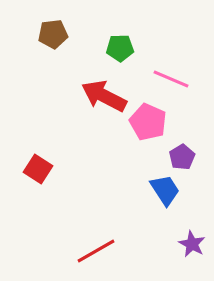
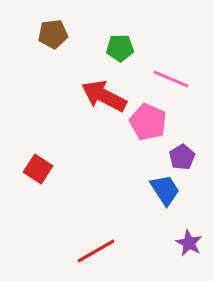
purple star: moved 3 px left, 1 px up
